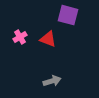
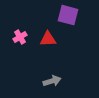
red triangle: rotated 24 degrees counterclockwise
